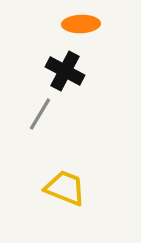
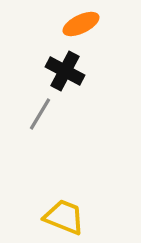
orange ellipse: rotated 24 degrees counterclockwise
yellow trapezoid: moved 1 px left, 29 px down
